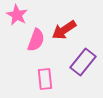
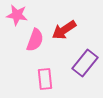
pink star: rotated 20 degrees counterclockwise
pink semicircle: moved 1 px left
purple rectangle: moved 2 px right, 1 px down
